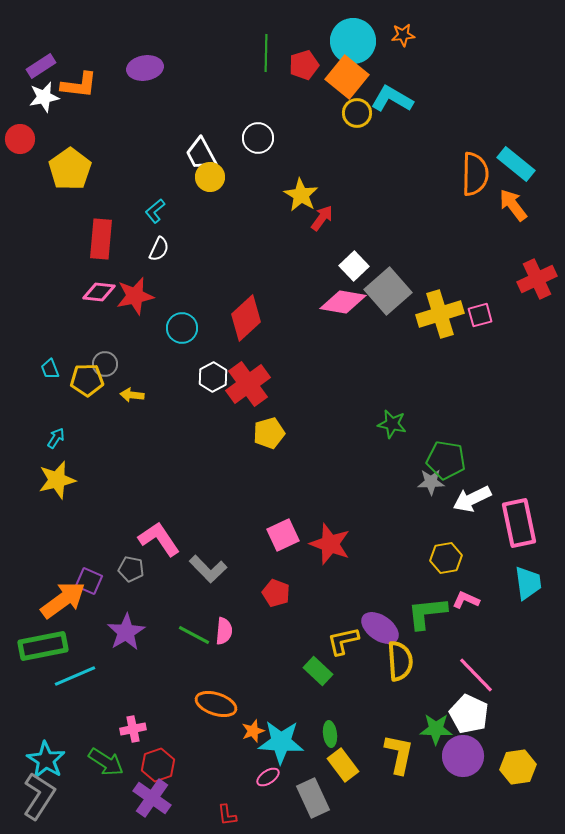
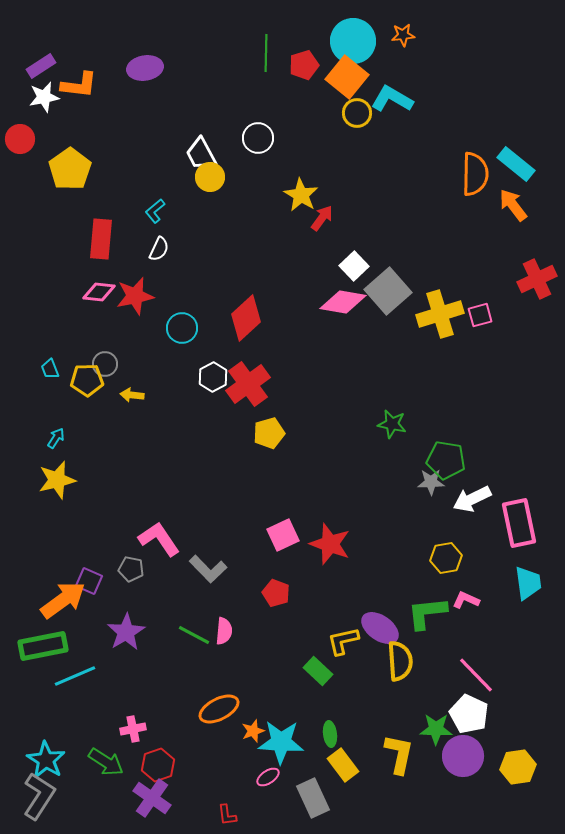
orange ellipse at (216, 704): moved 3 px right, 5 px down; rotated 45 degrees counterclockwise
